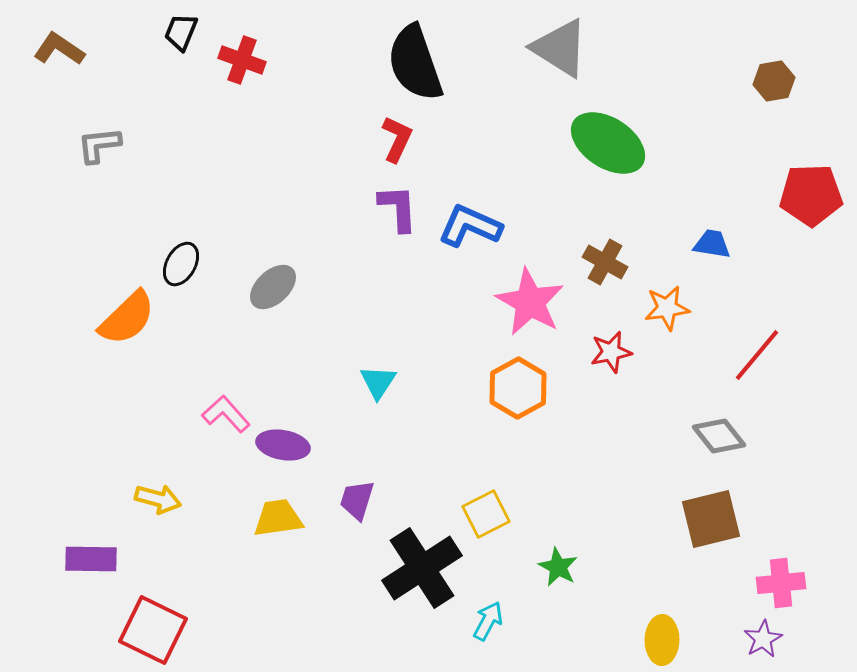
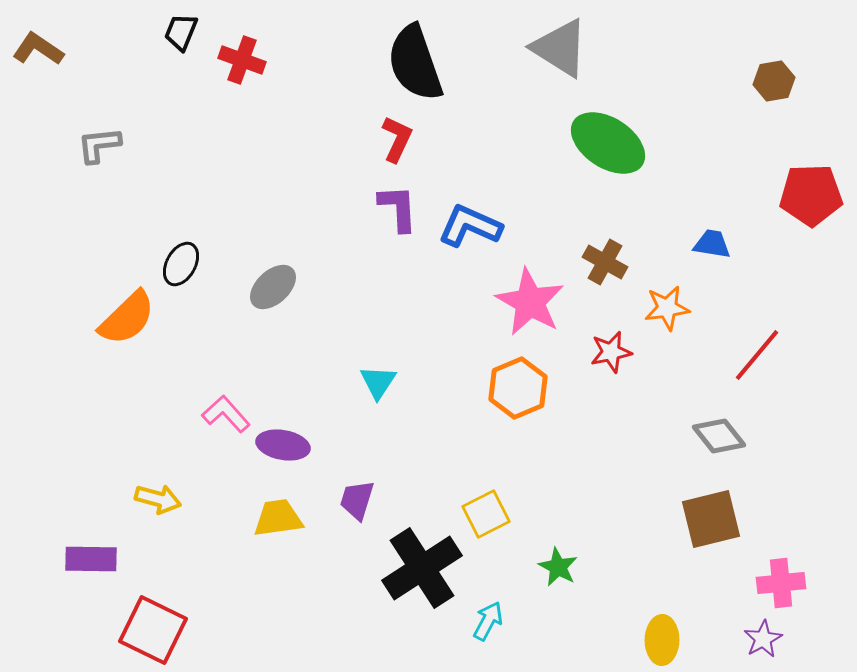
brown L-shape: moved 21 px left
orange hexagon: rotated 6 degrees clockwise
